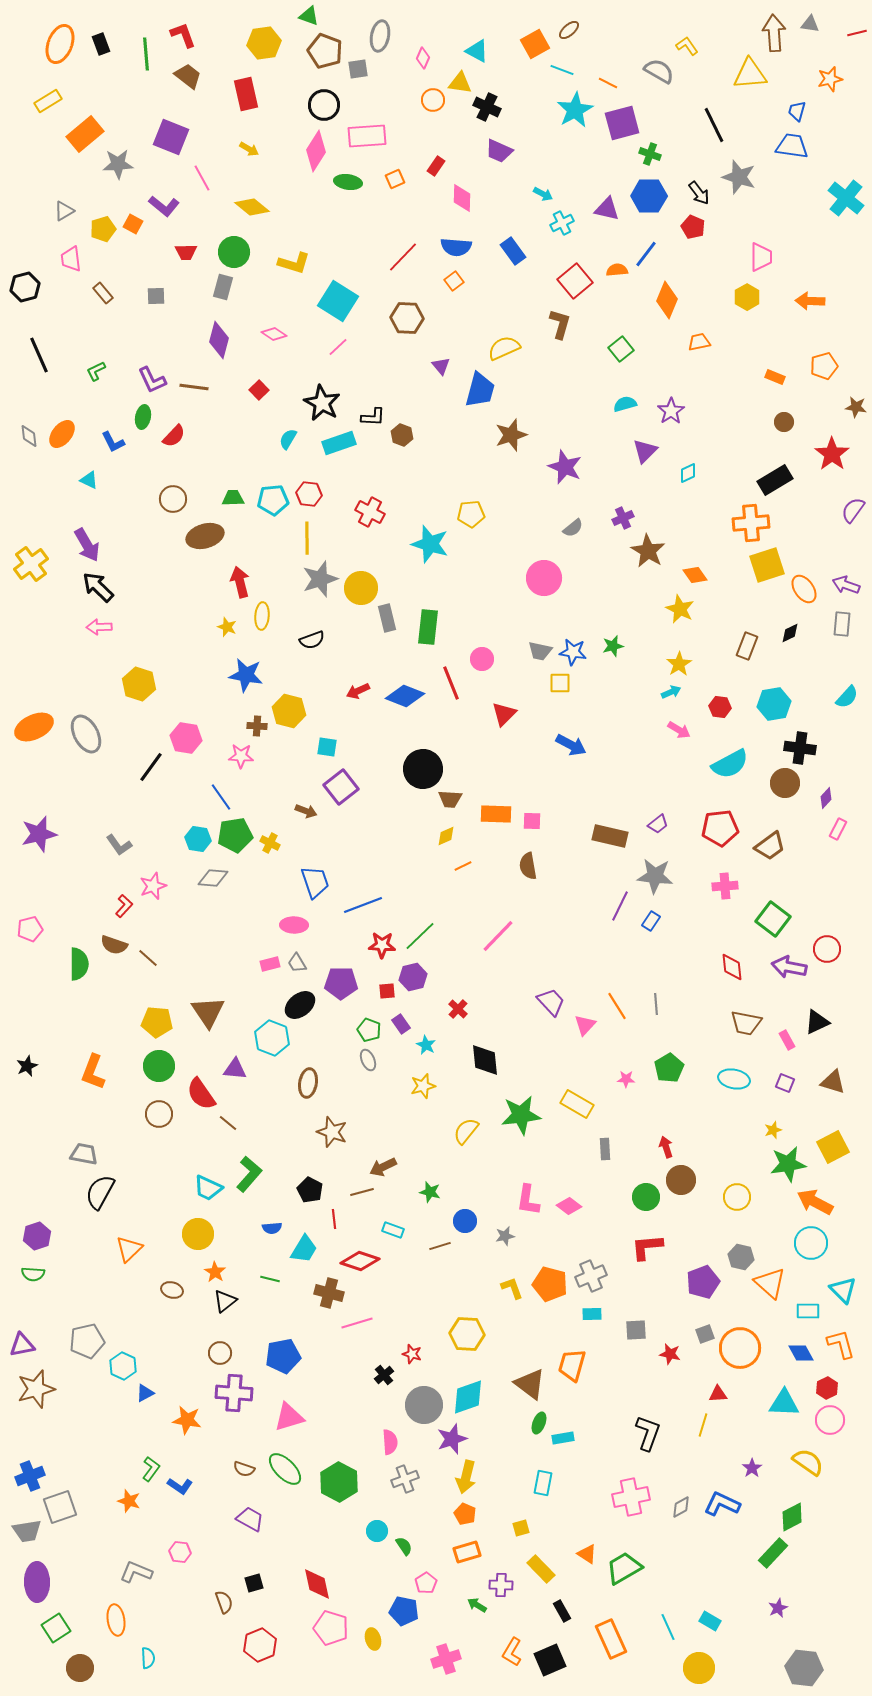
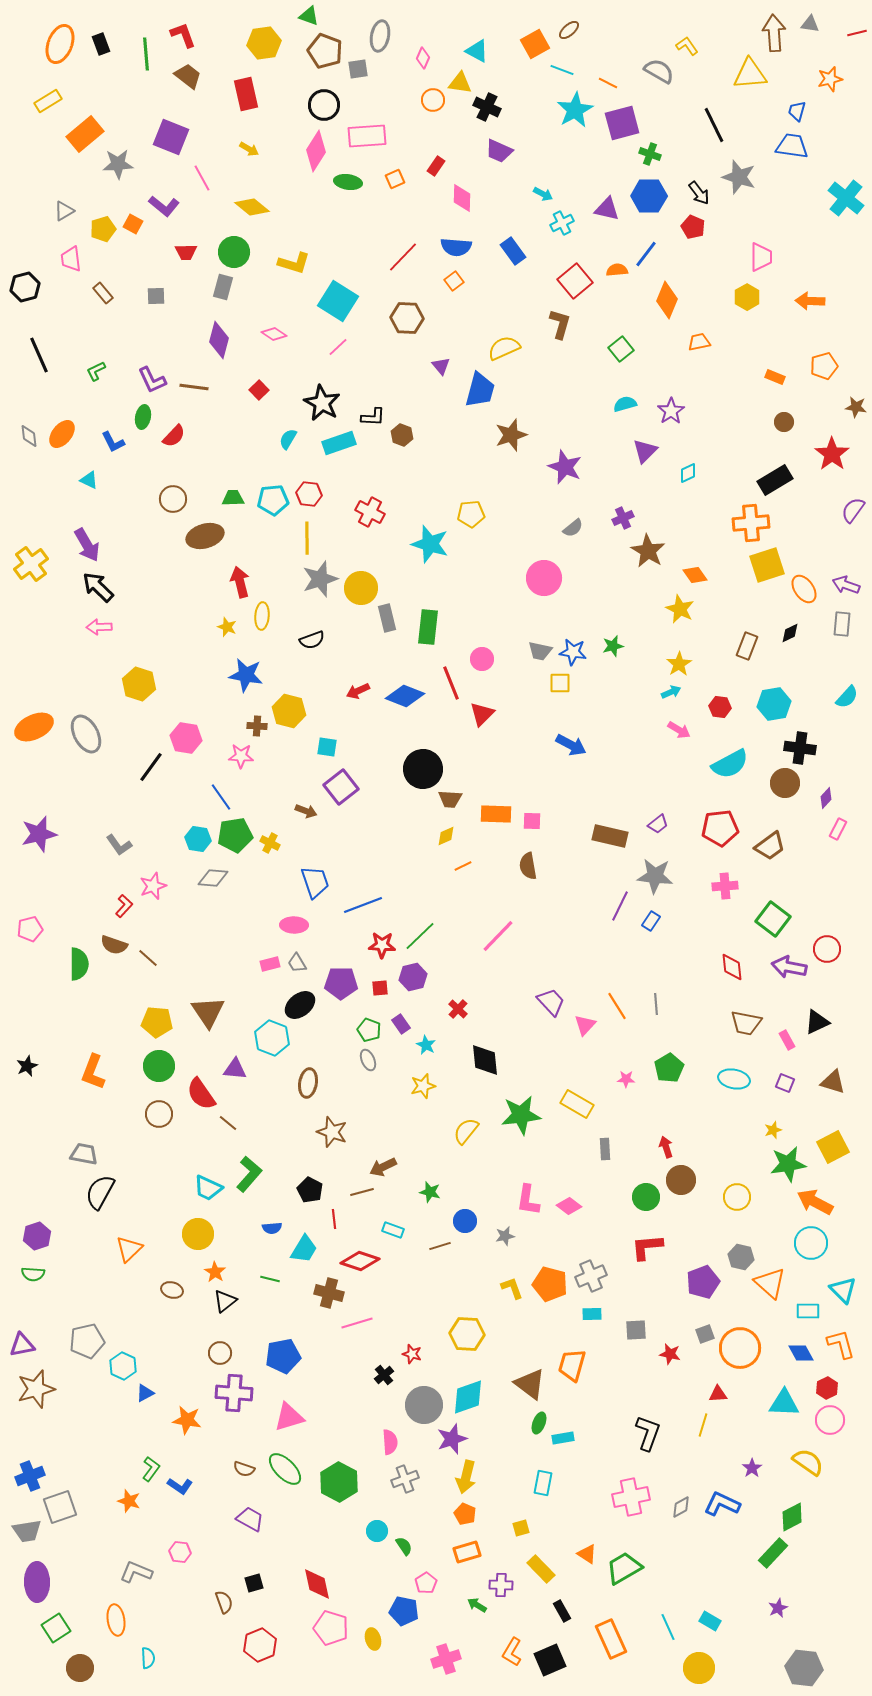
red triangle at (504, 714): moved 22 px left
red square at (387, 991): moved 7 px left, 3 px up
